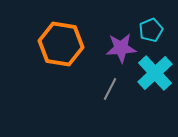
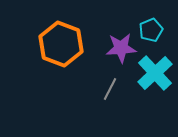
orange hexagon: rotated 12 degrees clockwise
